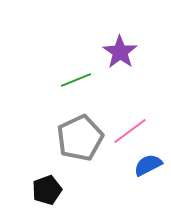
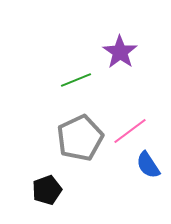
blue semicircle: rotated 96 degrees counterclockwise
